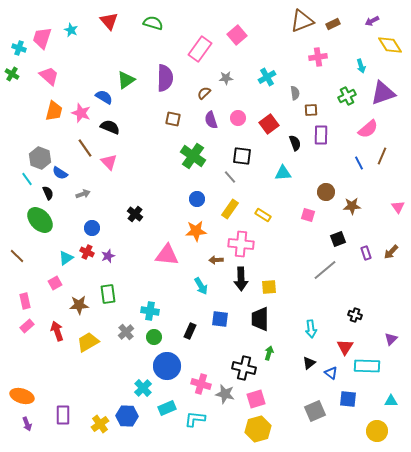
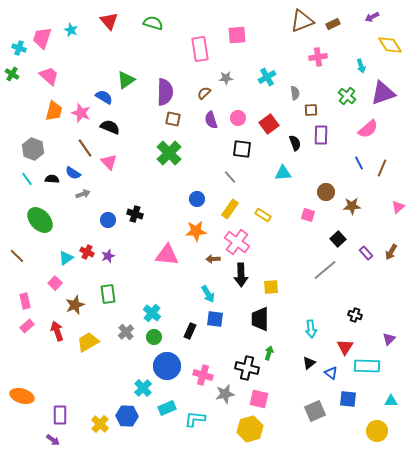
purple arrow at (372, 21): moved 4 px up
pink square at (237, 35): rotated 36 degrees clockwise
pink rectangle at (200, 49): rotated 45 degrees counterclockwise
purple semicircle at (165, 78): moved 14 px down
green cross at (347, 96): rotated 24 degrees counterclockwise
green cross at (193, 156): moved 24 px left, 3 px up; rotated 10 degrees clockwise
black square at (242, 156): moved 7 px up
brown line at (382, 156): moved 12 px down
gray hexagon at (40, 158): moved 7 px left, 9 px up
blue semicircle at (60, 173): moved 13 px right
black semicircle at (48, 193): moved 4 px right, 14 px up; rotated 64 degrees counterclockwise
pink triangle at (398, 207): rotated 24 degrees clockwise
black cross at (135, 214): rotated 21 degrees counterclockwise
blue circle at (92, 228): moved 16 px right, 8 px up
black square at (338, 239): rotated 21 degrees counterclockwise
pink cross at (241, 244): moved 4 px left, 2 px up; rotated 30 degrees clockwise
brown arrow at (391, 252): rotated 14 degrees counterclockwise
purple rectangle at (366, 253): rotated 24 degrees counterclockwise
brown arrow at (216, 260): moved 3 px left, 1 px up
black arrow at (241, 279): moved 4 px up
pink square at (55, 283): rotated 16 degrees counterclockwise
cyan arrow at (201, 286): moved 7 px right, 8 px down
yellow square at (269, 287): moved 2 px right
brown star at (79, 305): moved 4 px left; rotated 18 degrees counterclockwise
cyan cross at (150, 311): moved 2 px right, 2 px down; rotated 30 degrees clockwise
blue square at (220, 319): moved 5 px left
purple triangle at (391, 339): moved 2 px left
black cross at (244, 368): moved 3 px right
pink cross at (201, 384): moved 2 px right, 9 px up
gray star at (225, 394): rotated 24 degrees counterclockwise
pink square at (256, 399): moved 3 px right; rotated 30 degrees clockwise
purple rectangle at (63, 415): moved 3 px left
purple arrow at (27, 424): moved 26 px right, 16 px down; rotated 32 degrees counterclockwise
yellow cross at (100, 424): rotated 12 degrees counterclockwise
yellow hexagon at (258, 429): moved 8 px left
